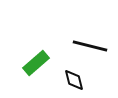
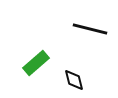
black line: moved 17 px up
